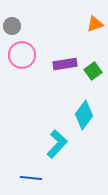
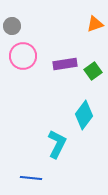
pink circle: moved 1 px right, 1 px down
cyan L-shape: rotated 16 degrees counterclockwise
